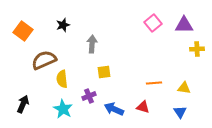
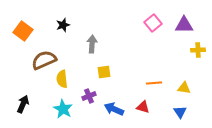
yellow cross: moved 1 px right, 1 px down
